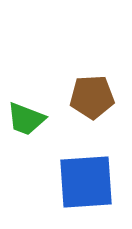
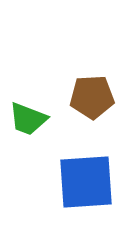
green trapezoid: moved 2 px right
